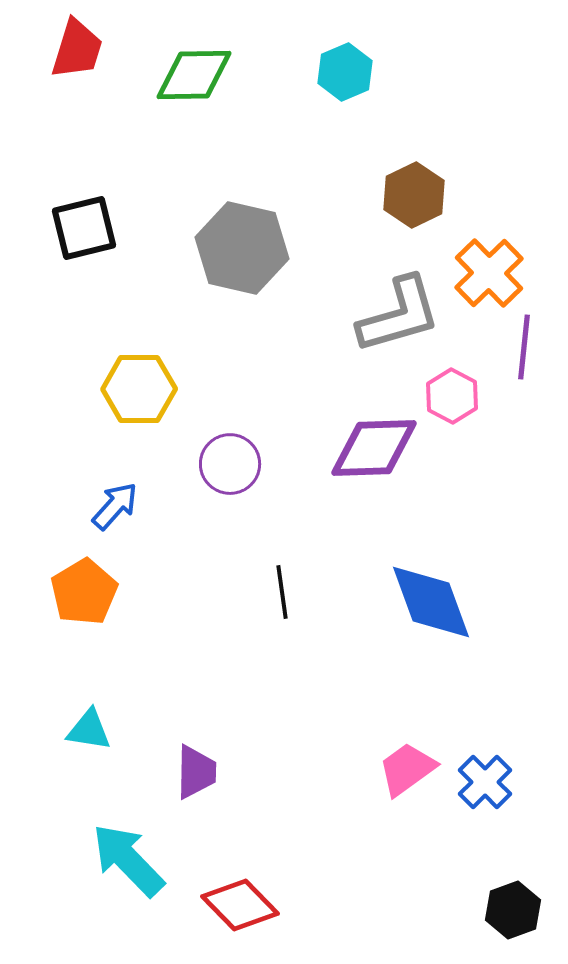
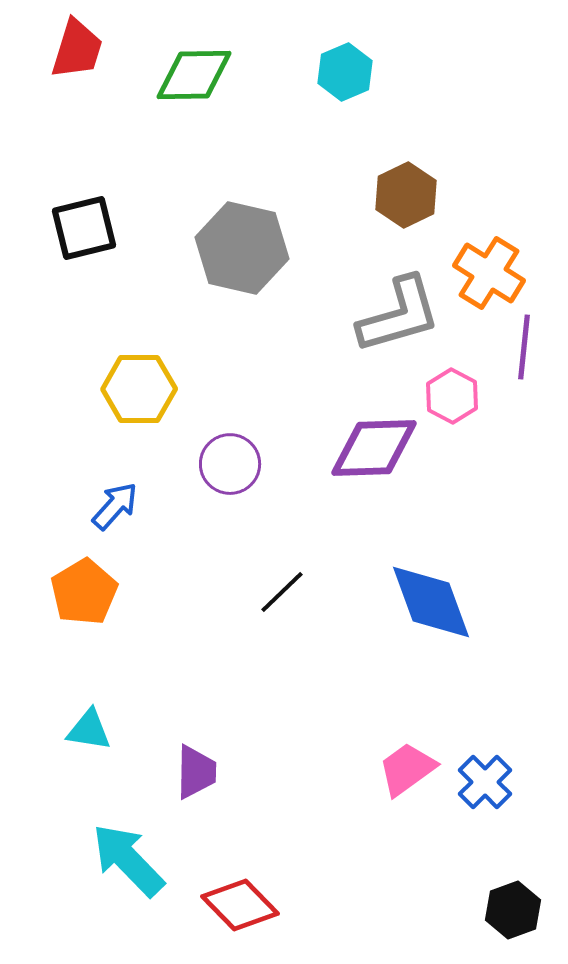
brown hexagon: moved 8 px left
orange cross: rotated 14 degrees counterclockwise
black line: rotated 54 degrees clockwise
